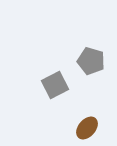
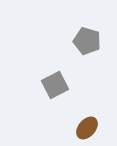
gray pentagon: moved 4 px left, 20 px up
